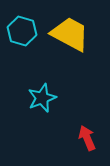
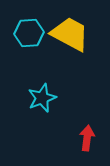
cyan hexagon: moved 7 px right, 2 px down; rotated 20 degrees counterclockwise
red arrow: rotated 30 degrees clockwise
